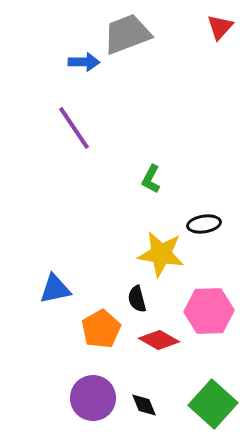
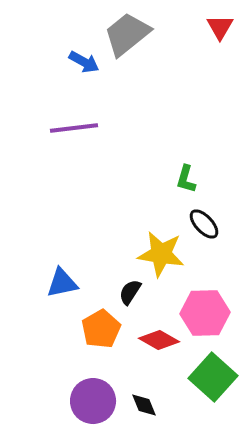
red triangle: rotated 12 degrees counterclockwise
gray trapezoid: rotated 18 degrees counterclockwise
blue arrow: rotated 28 degrees clockwise
purple line: rotated 63 degrees counterclockwise
green L-shape: moved 35 px right; rotated 12 degrees counterclockwise
black ellipse: rotated 56 degrees clockwise
blue triangle: moved 7 px right, 6 px up
black semicircle: moved 7 px left, 7 px up; rotated 48 degrees clockwise
pink hexagon: moved 4 px left, 2 px down
purple circle: moved 3 px down
green square: moved 27 px up
